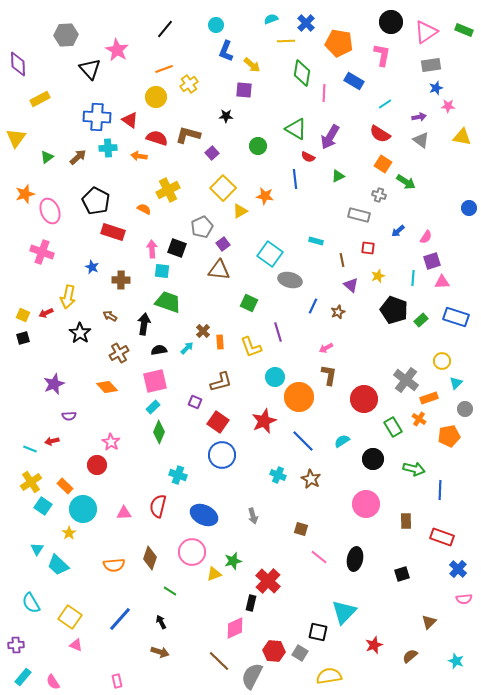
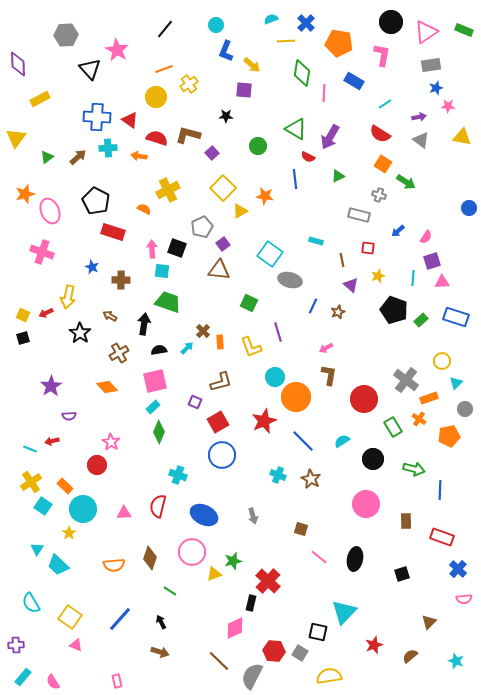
purple star at (54, 384): moved 3 px left, 2 px down; rotated 10 degrees counterclockwise
orange circle at (299, 397): moved 3 px left
red square at (218, 422): rotated 25 degrees clockwise
